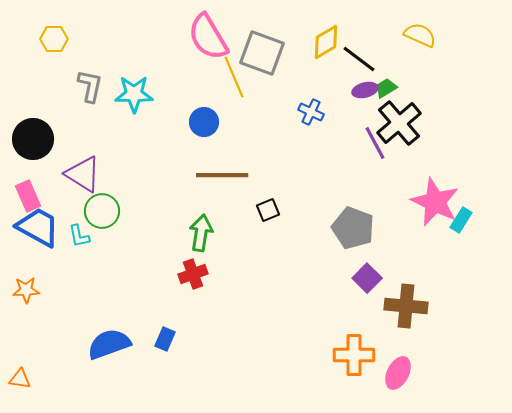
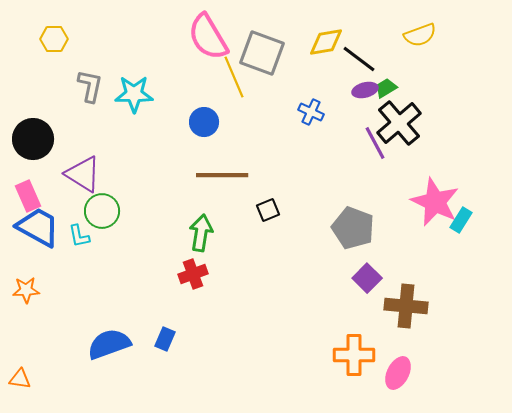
yellow semicircle: rotated 136 degrees clockwise
yellow diamond: rotated 21 degrees clockwise
